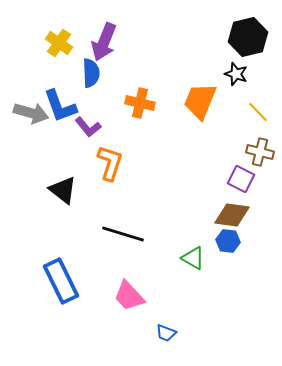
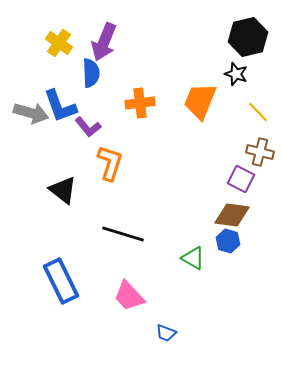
orange cross: rotated 20 degrees counterclockwise
blue hexagon: rotated 10 degrees clockwise
